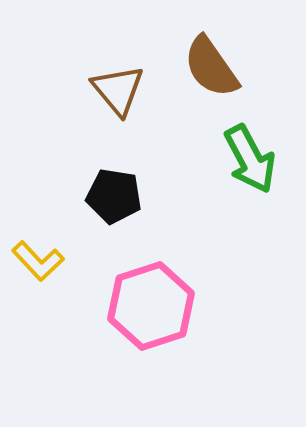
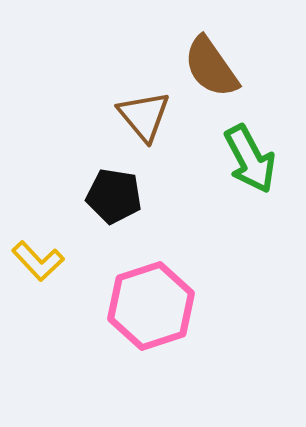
brown triangle: moved 26 px right, 26 px down
